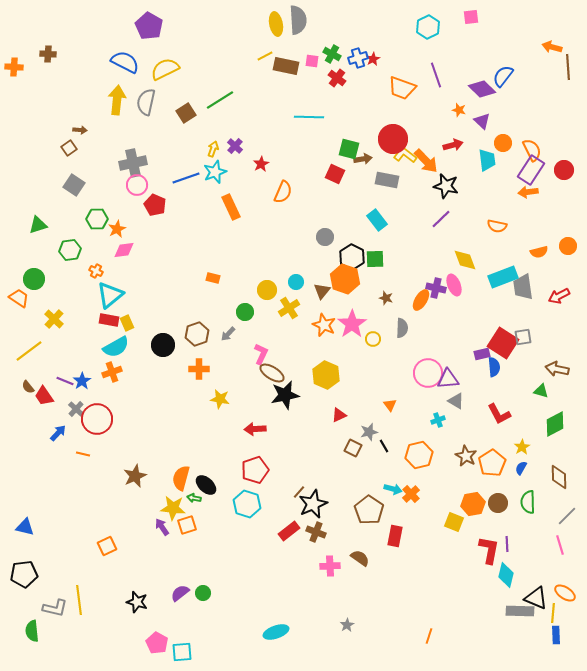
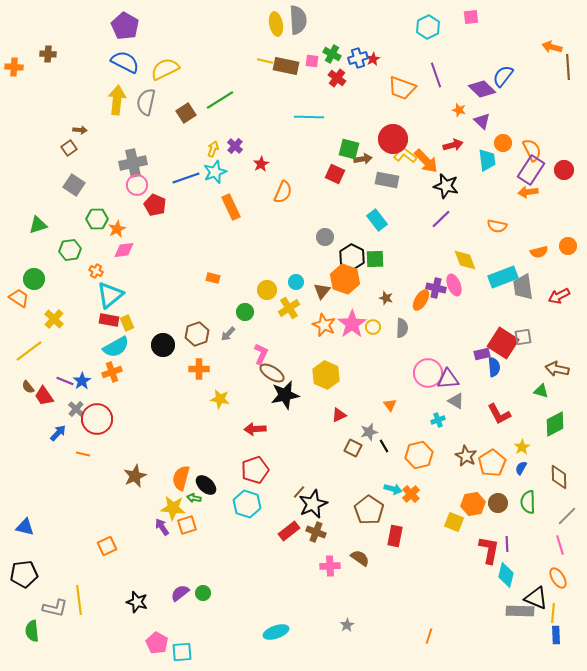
purple pentagon at (149, 26): moved 24 px left
yellow line at (265, 56): moved 5 px down; rotated 42 degrees clockwise
yellow circle at (373, 339): moved 12 px up
orange ellipse at (565, 593): moved 7 px left, 15 px up; rotated 25 degrees clockwise
